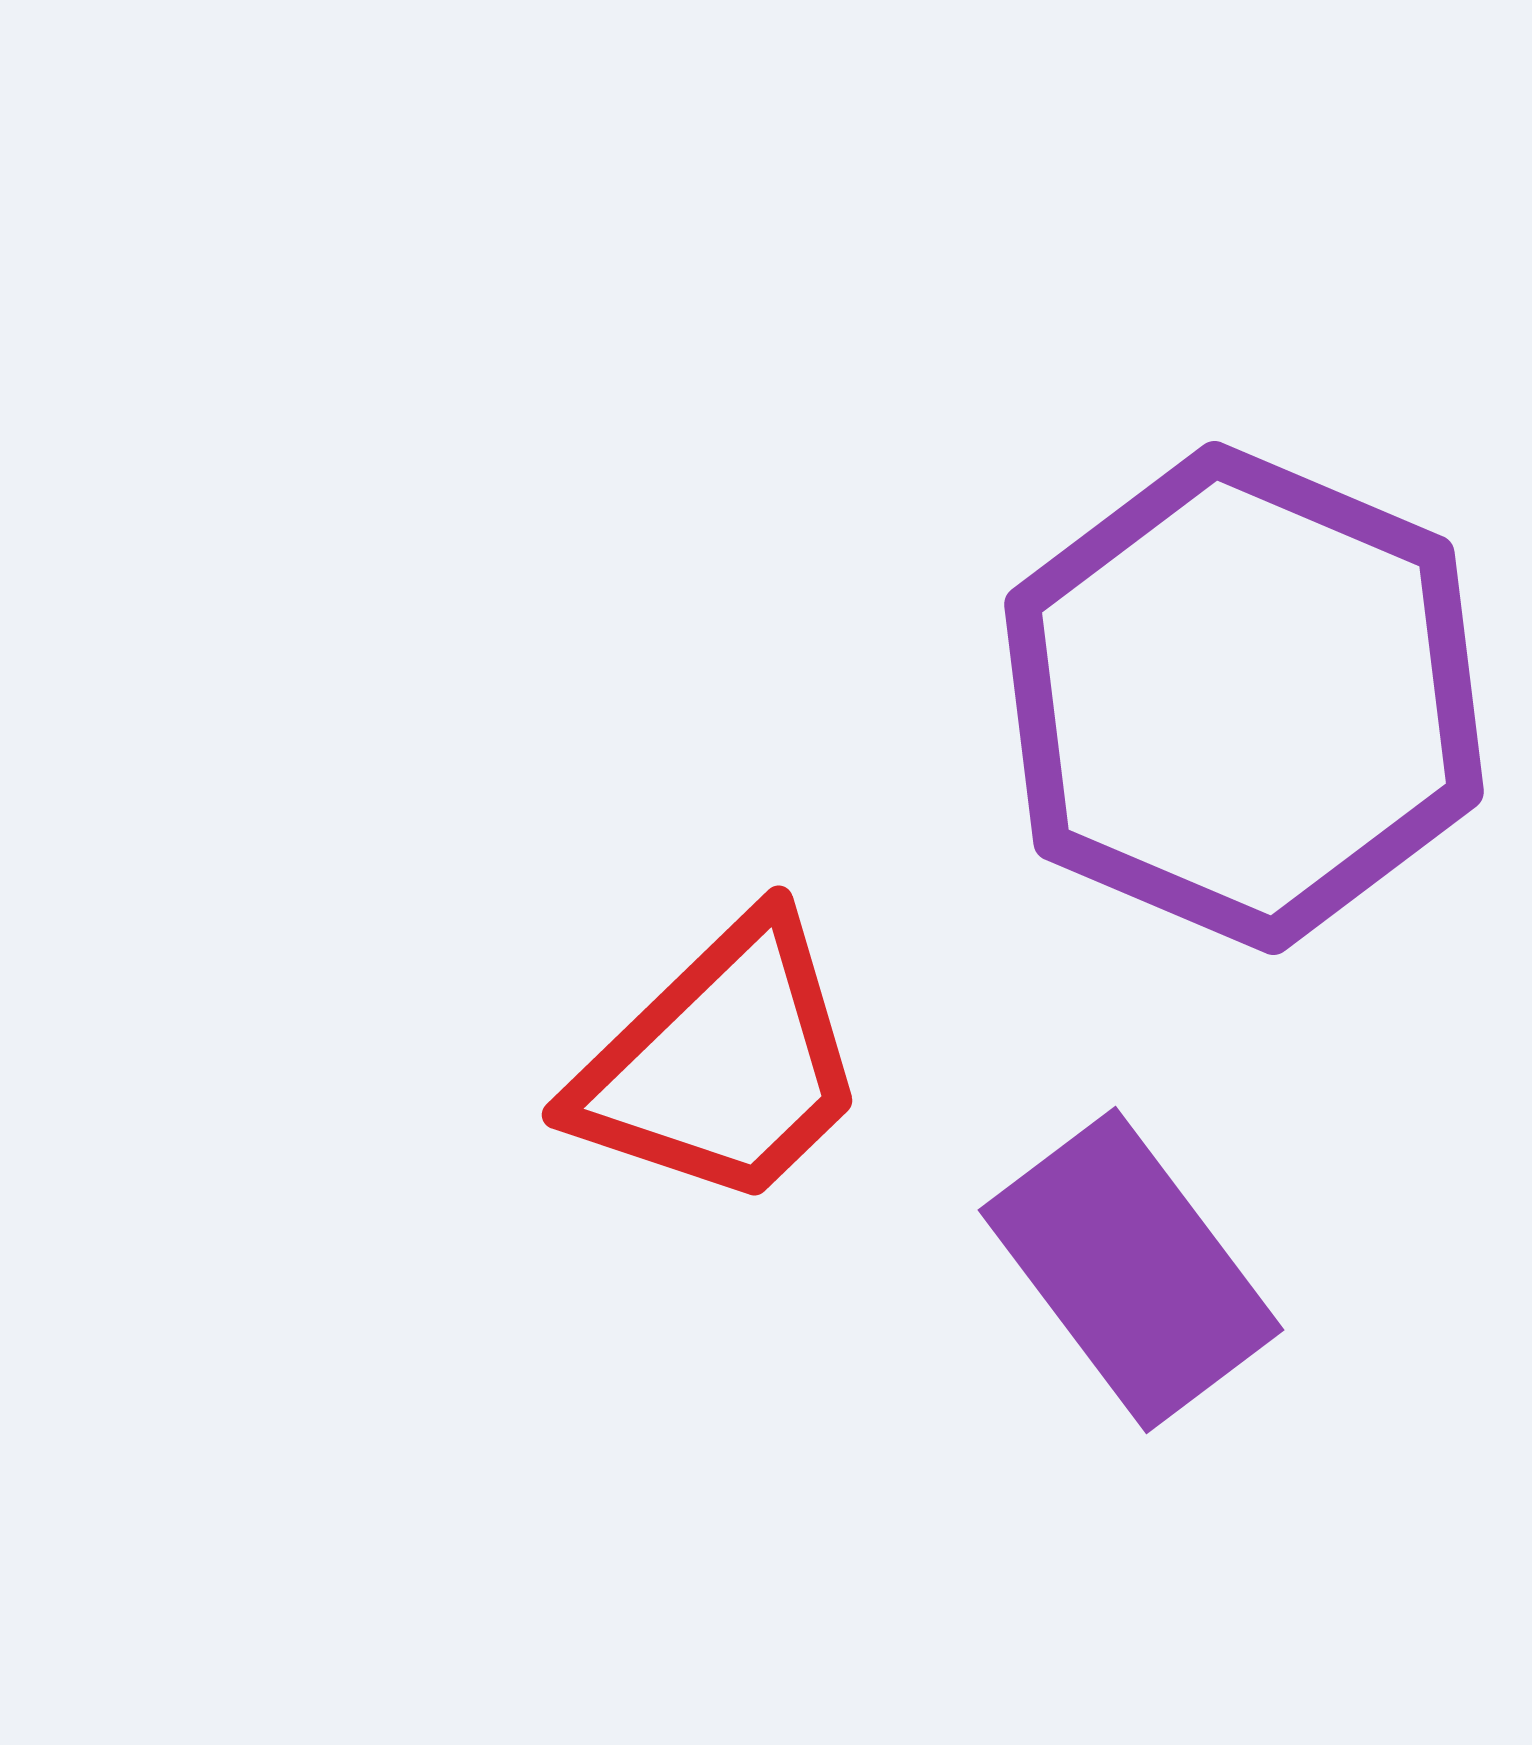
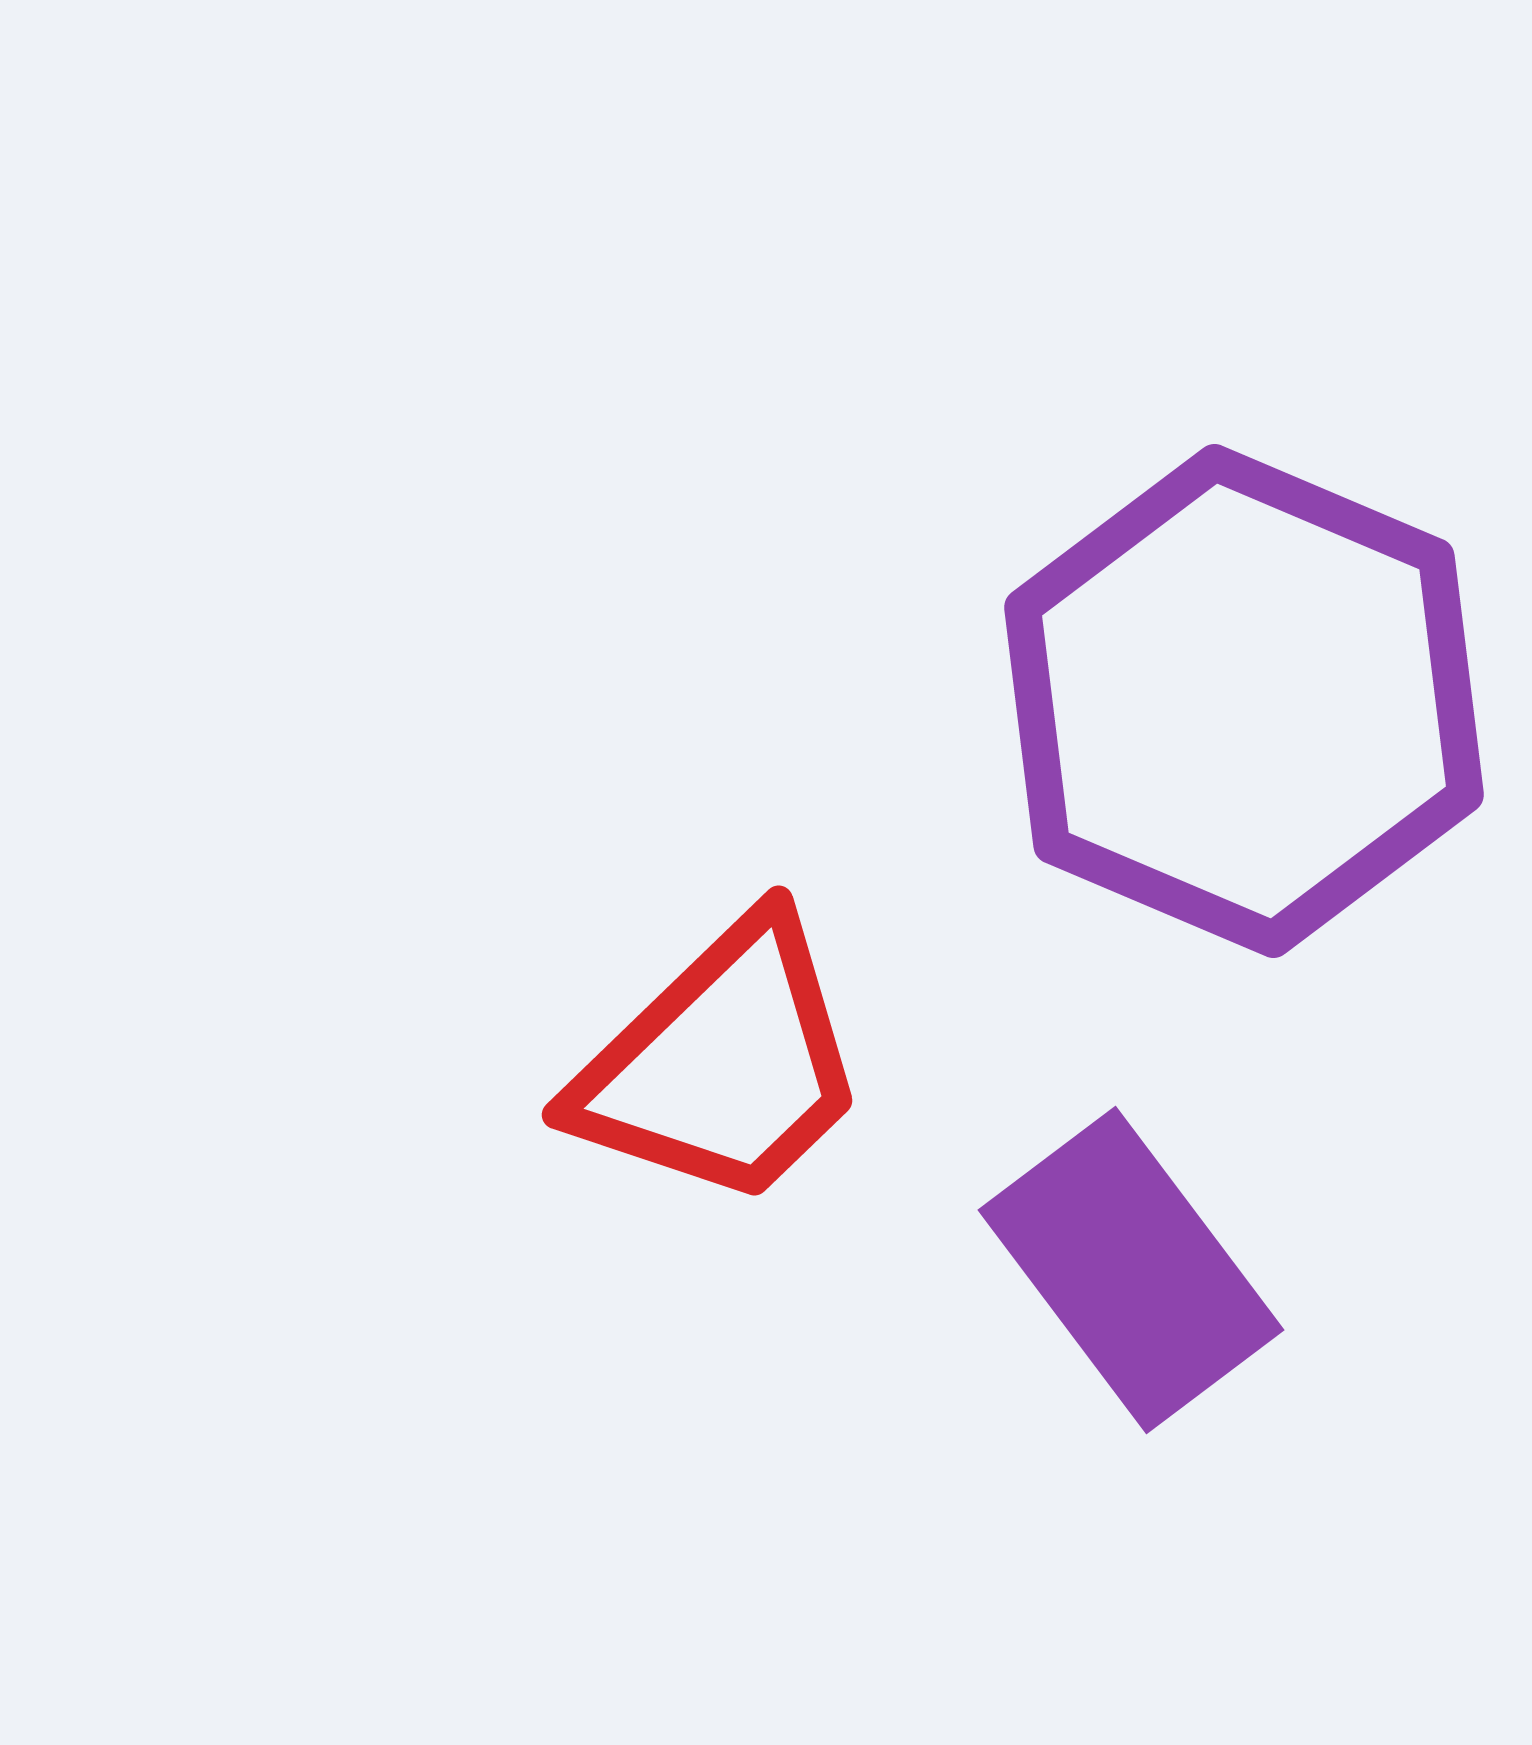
purple hexagon: moved 3 px down
